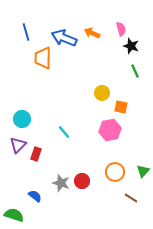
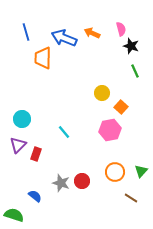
orange square: rotated 32 degrees clockwise
green triangle: moved 2 px left
